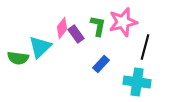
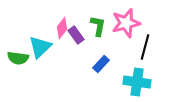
pink star: moved 3 px right, 1 px down
purple rectangle: moved 1 px down
